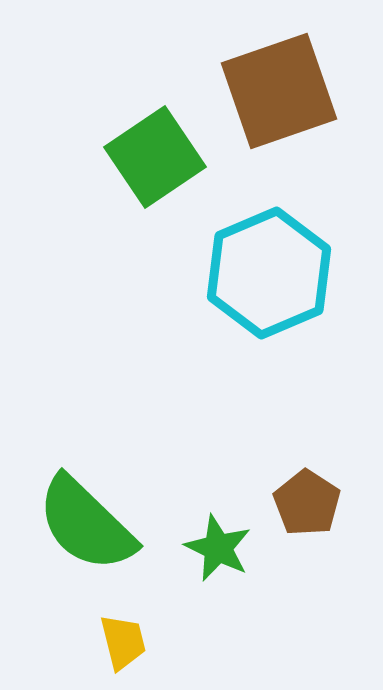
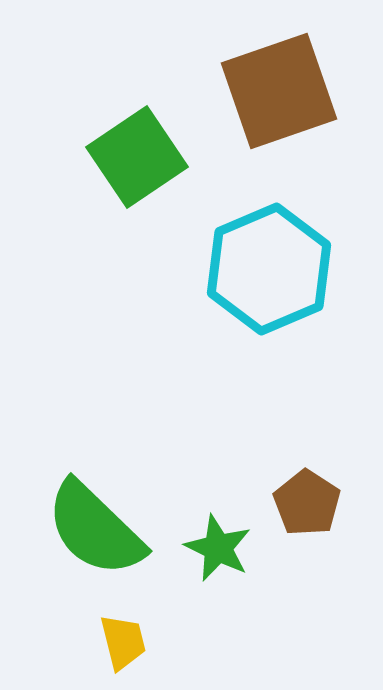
green square: moved 18 px left
cyan hexagon: moved 4 px up
green semicircle: moved 9 px right, 5 px down
